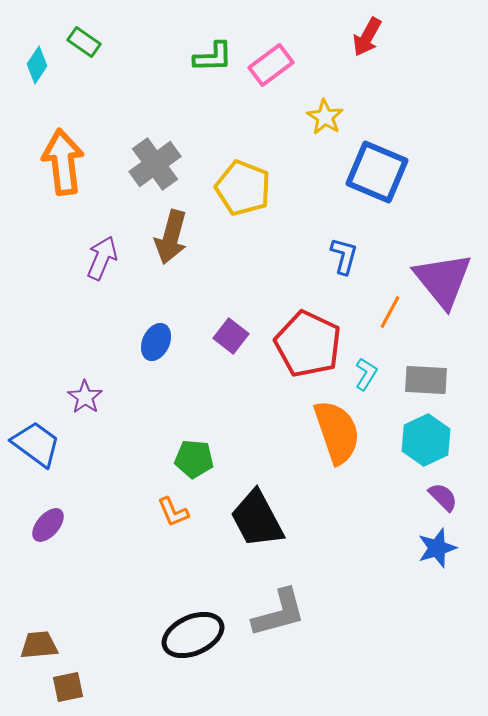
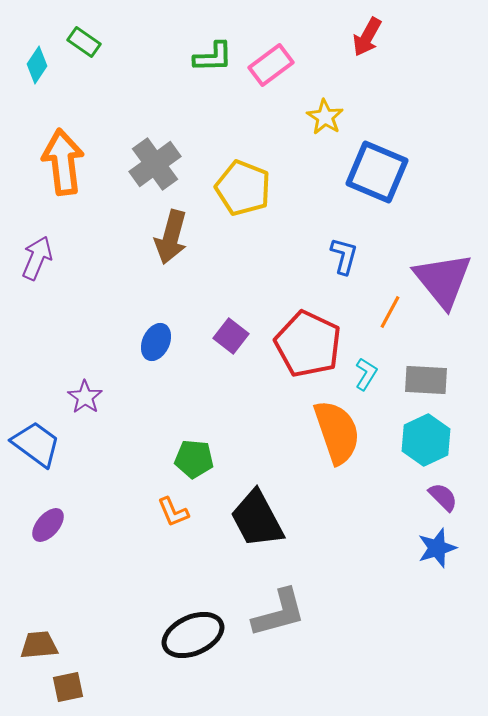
purple arrow: moved 65 px left
